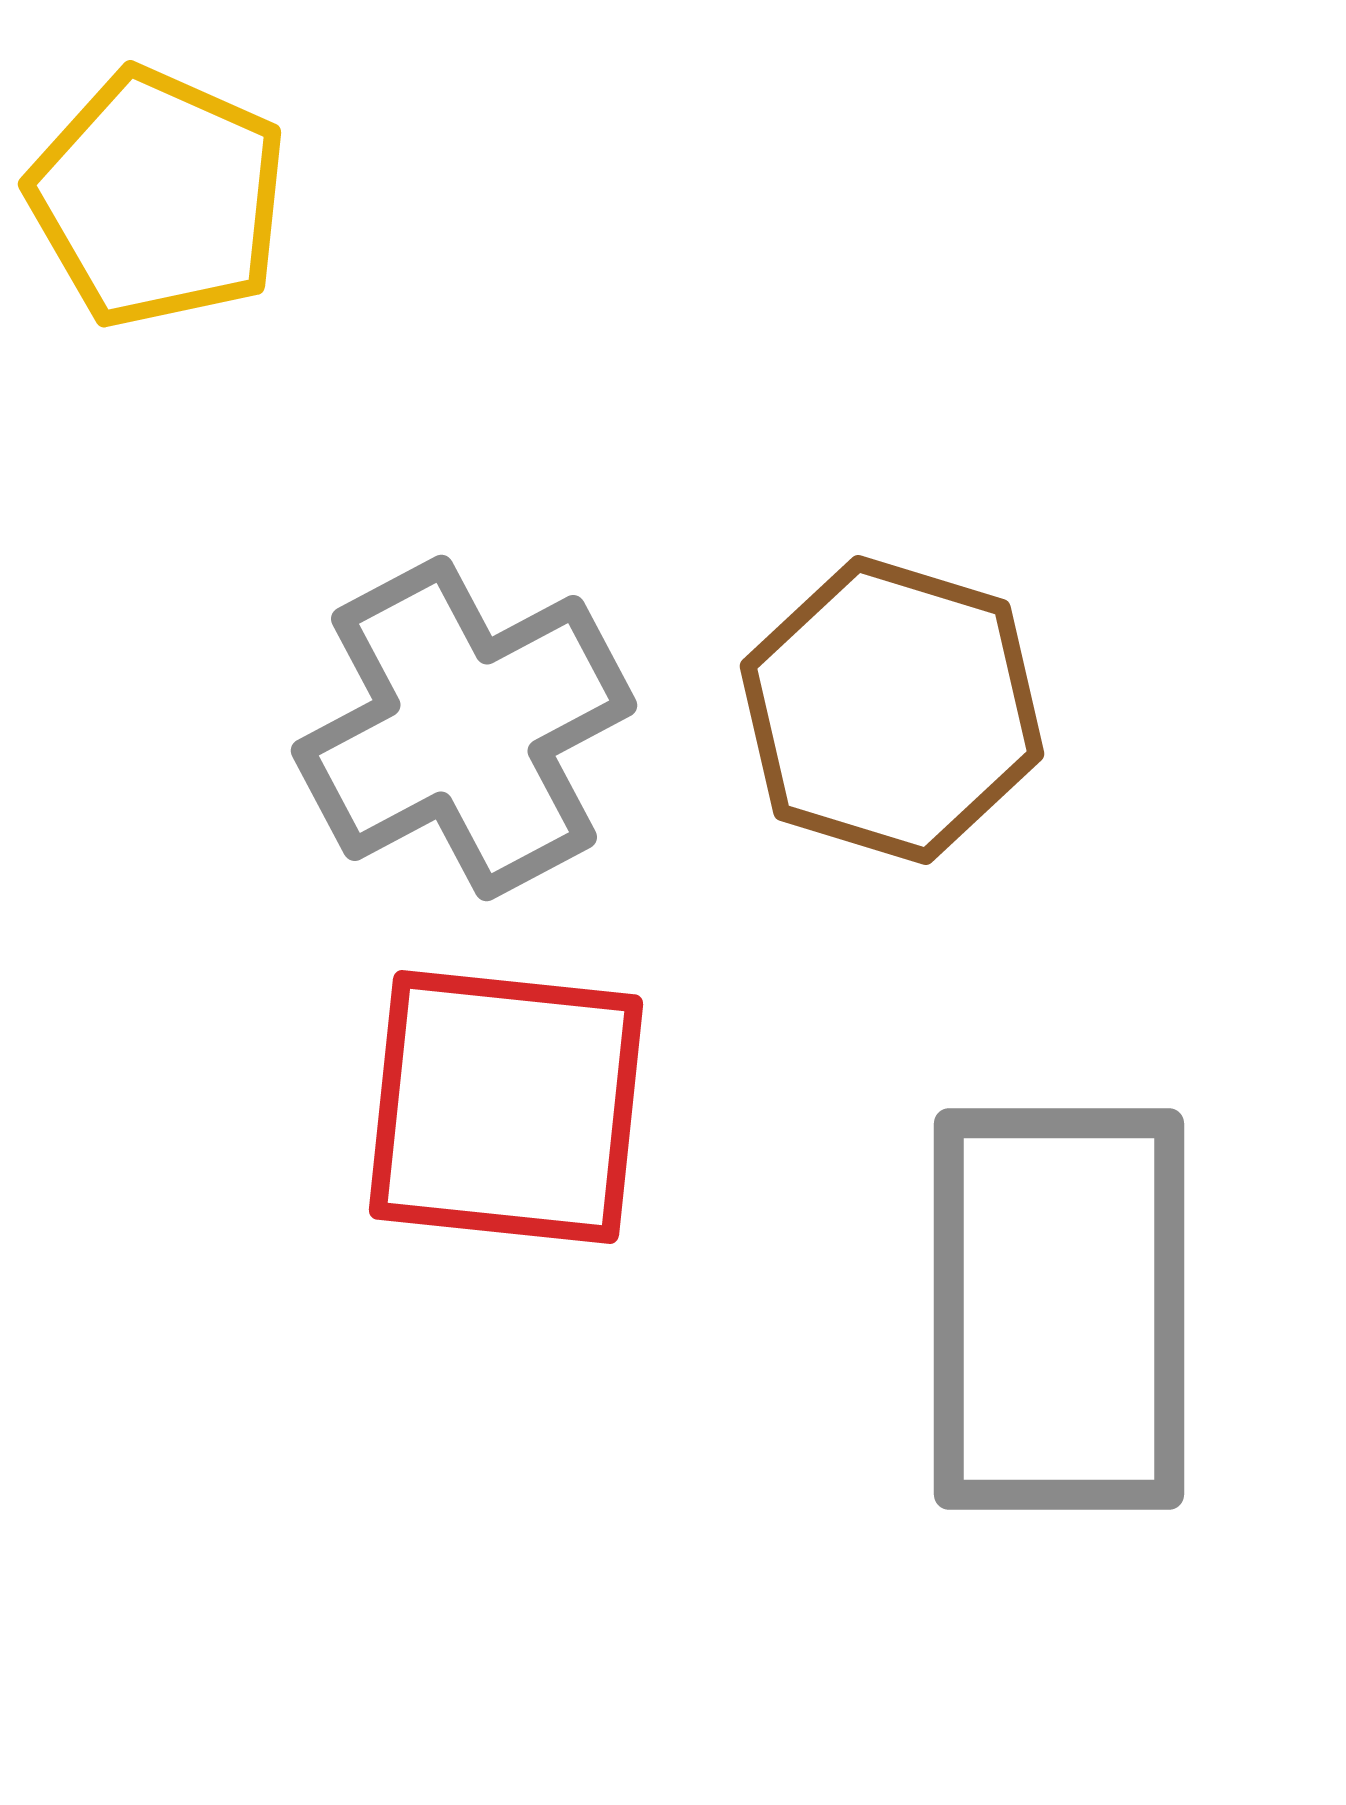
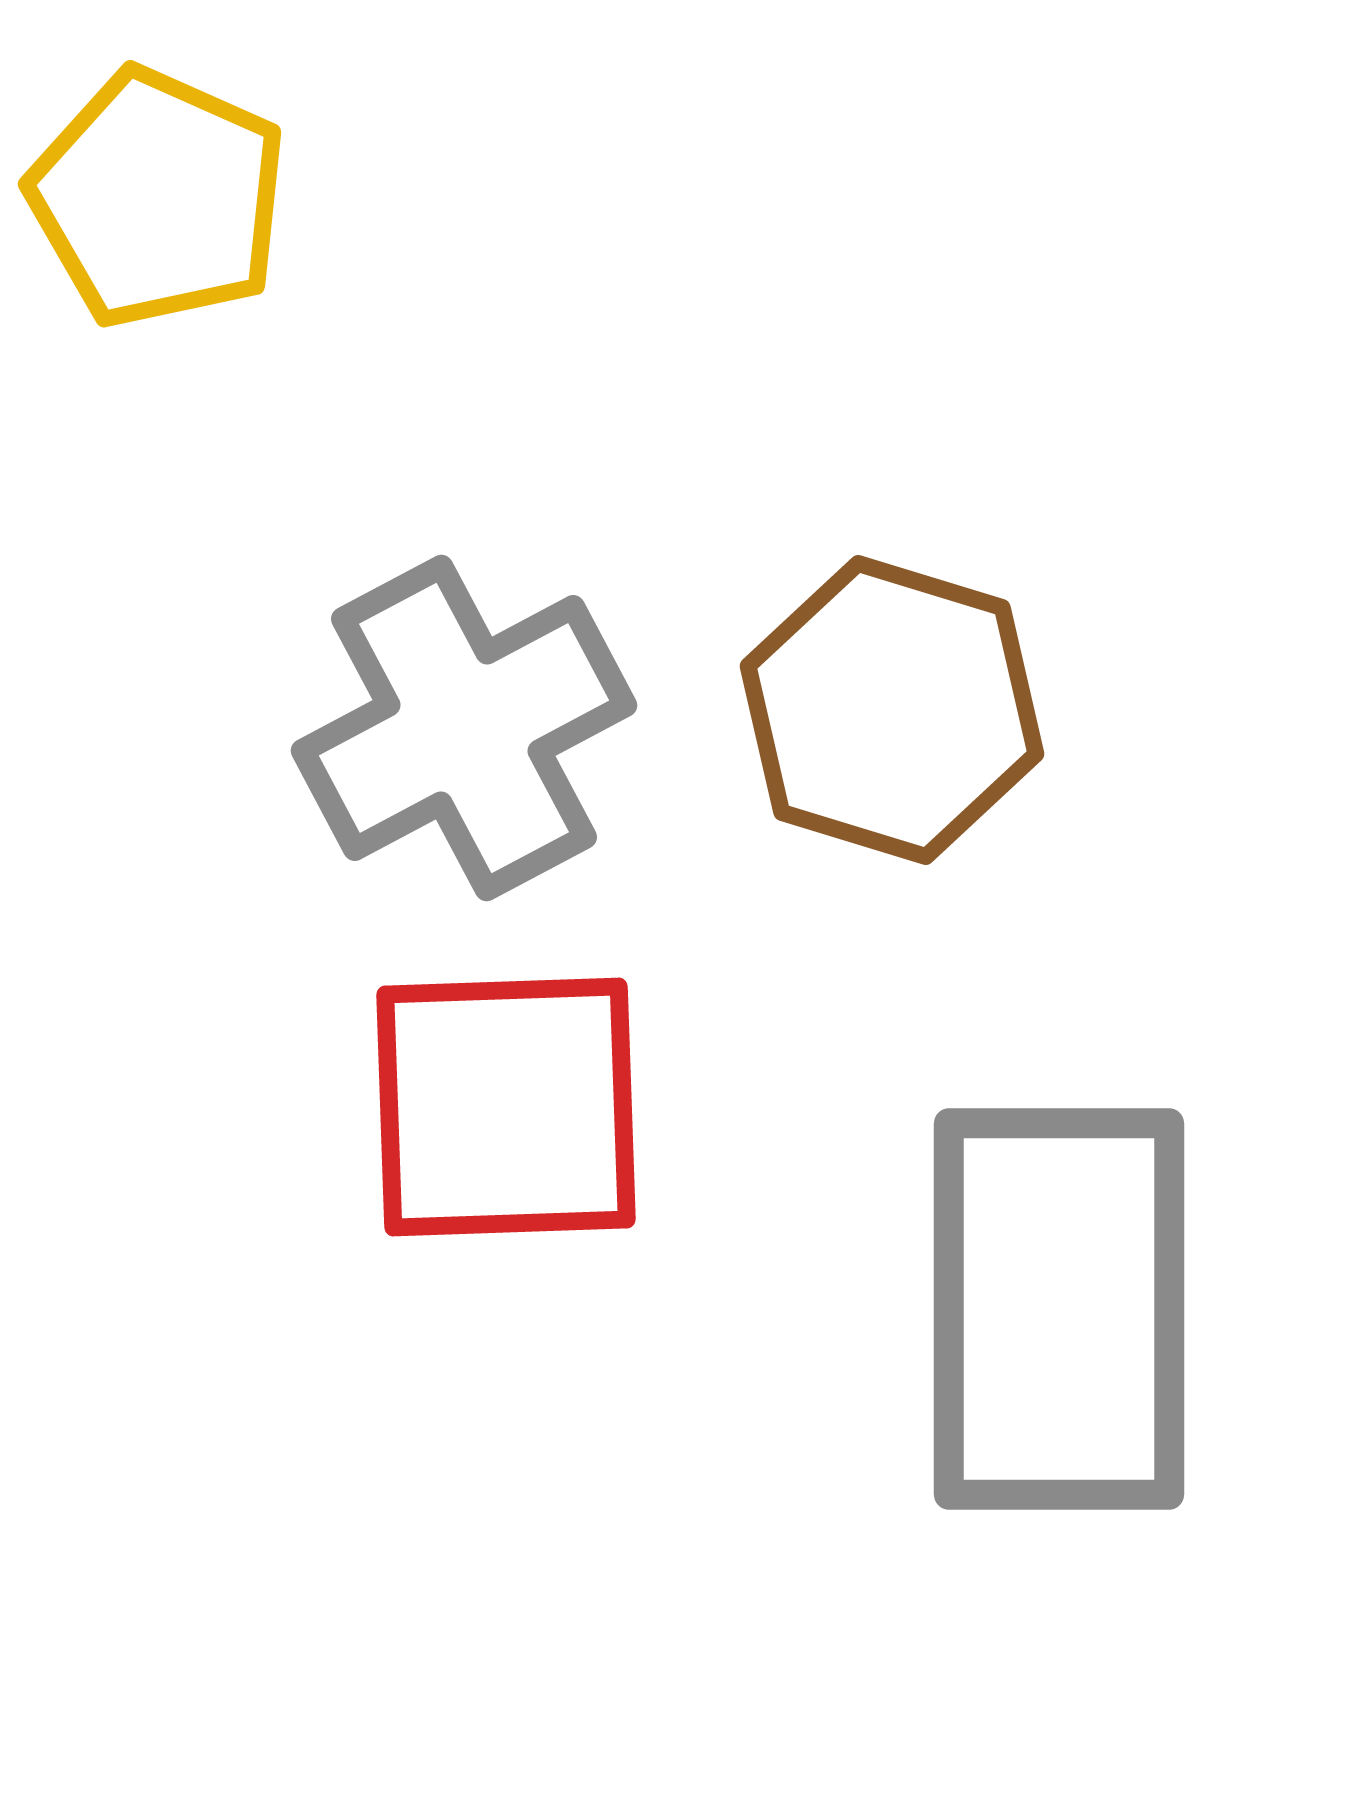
red square: rotated 8 degrees counterclockwise
